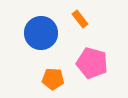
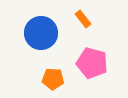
orange rectangle: moved 3 px right
